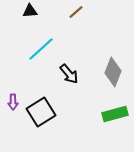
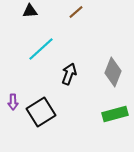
black arrow: rotated 120 degrees counterclockwise
